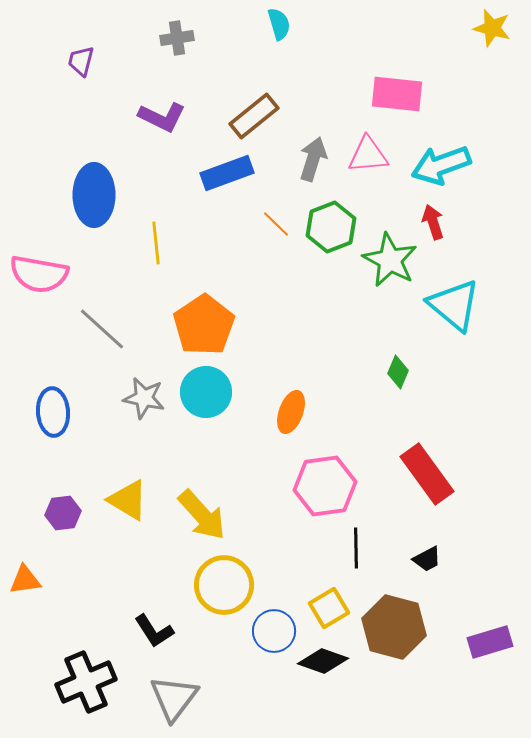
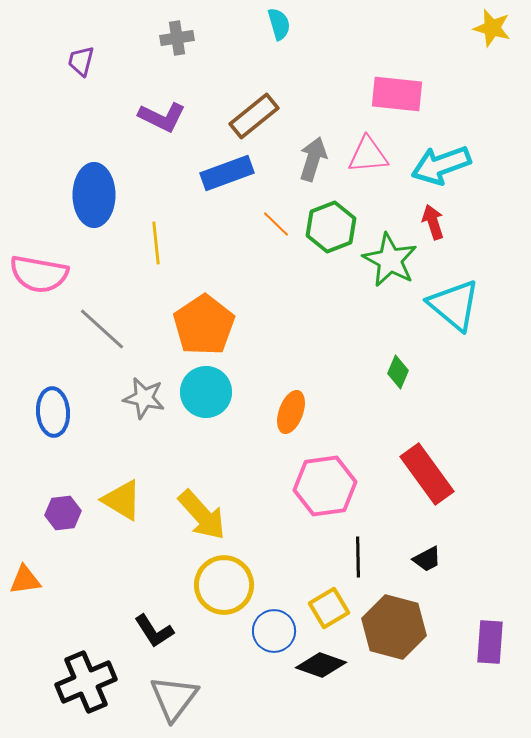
yellow triangle at (128, 500): moved 6 px left
black line at (356, 548): moved 2 px right, 9 px down
purple rectangle at (490, 642): rotated 69 degrees counterclockwise
black diamond at (323, 661): moved 2 px left, 4 px down
